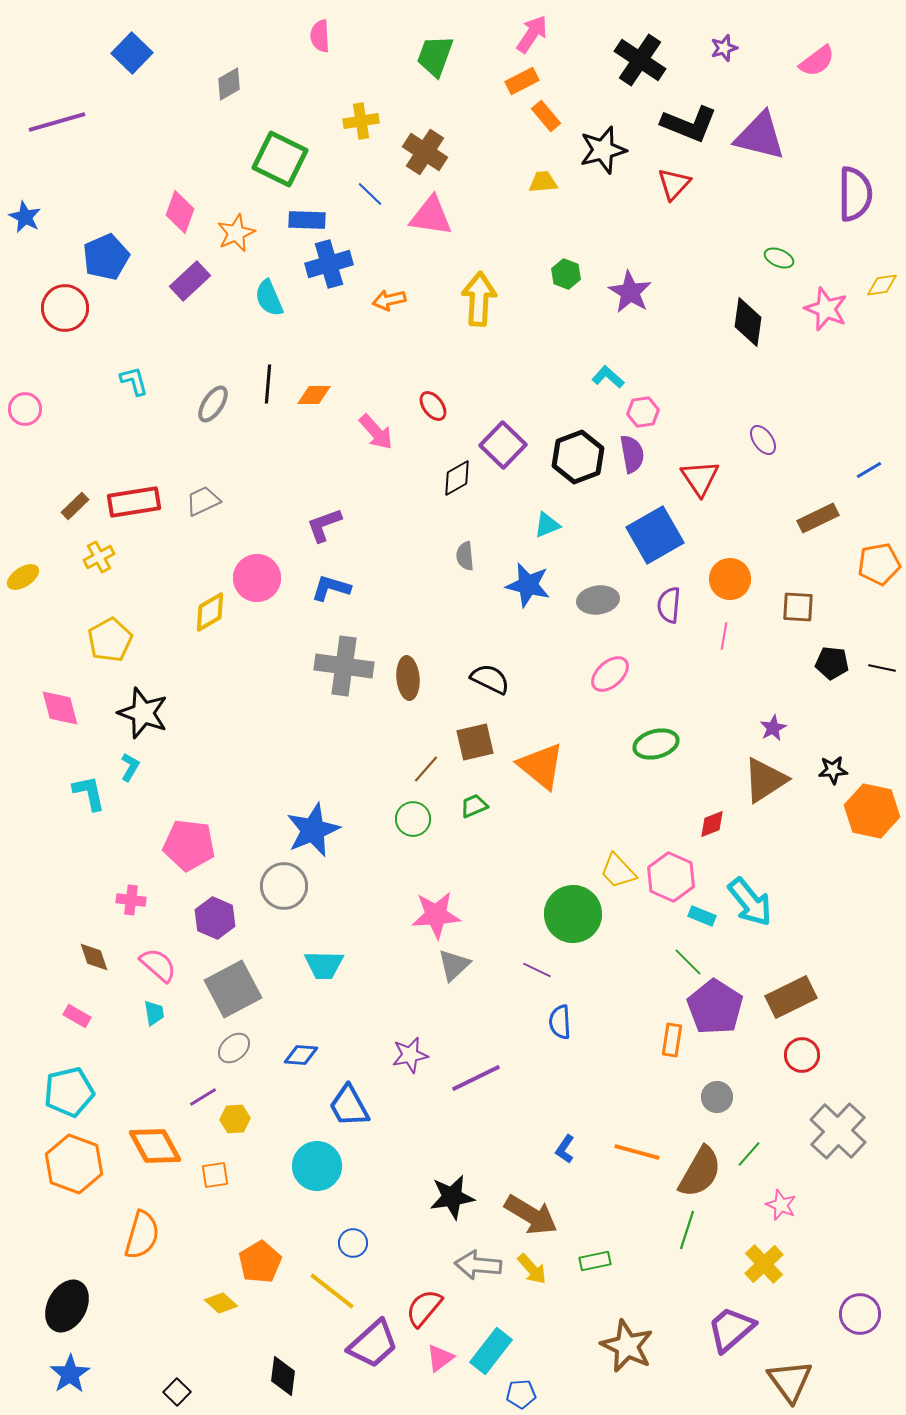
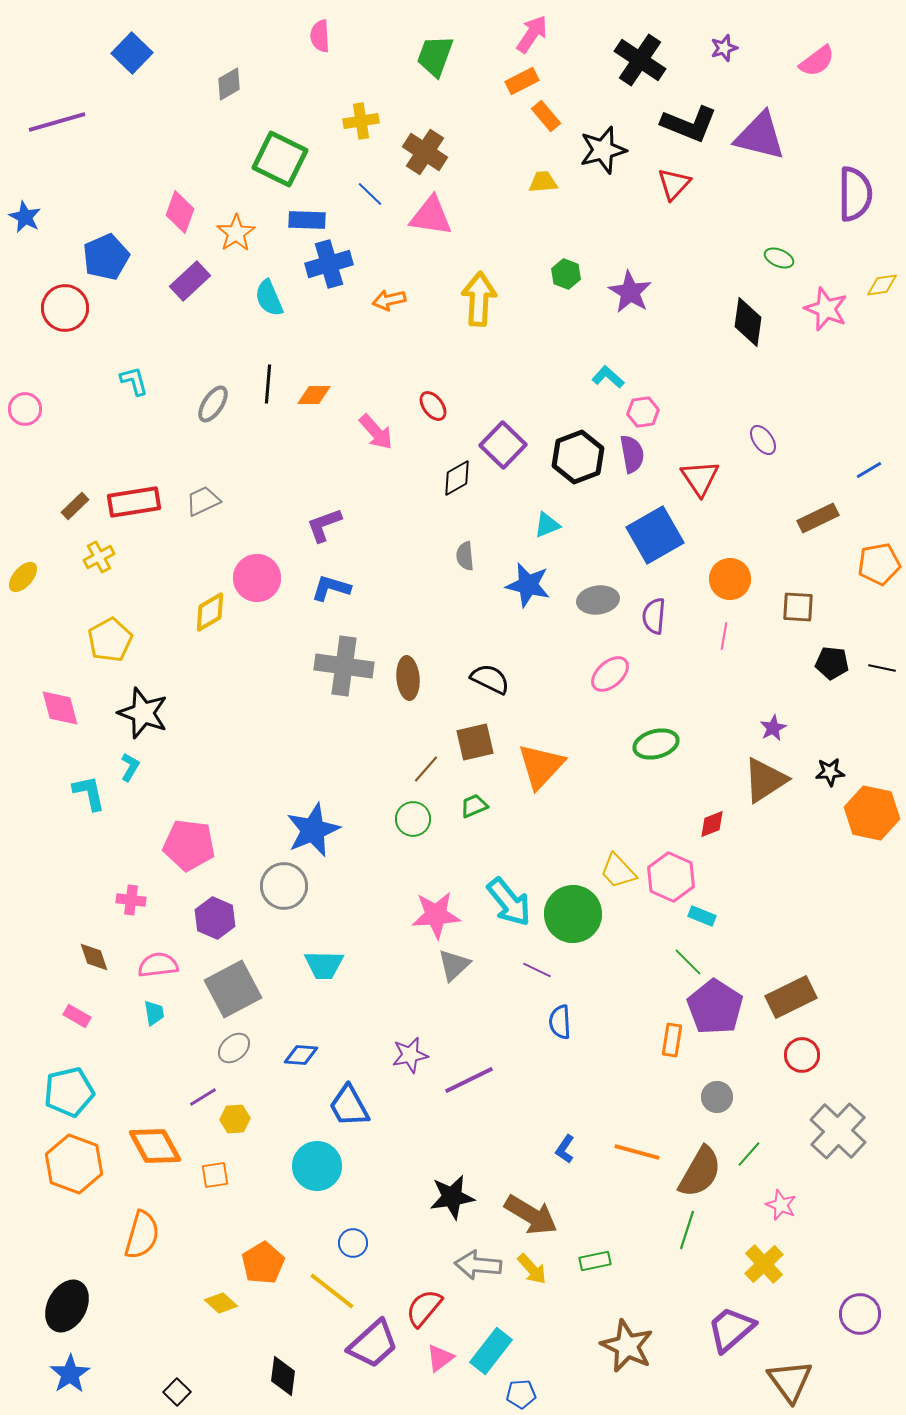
orange star at (236, 233): rotated 9 degrees counterclockwise
yellow ellipse at (23, 577): rotated 16 degrees counterclockwise
purple semicircle at (669, 605): moved 15 px left, 11 px down
orange triangle at (541, 766): rotated 34 degrees clockwise
black star at (833, 770): moved 3 px left, 2 px down
orange hexagon at (872, 811): moved 2 px down
cyan arrow at (750, 902): moved 241 px left
pink semicircle at (158, 965): rotated 48 degrees counterclockwise
purple line at (476, 1078): moved 7 px left, 2 px down
orange pentagon at (260, 1262): moved 3 px right, 1 px down
